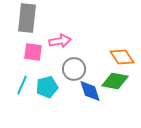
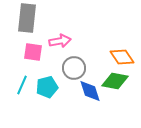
gray circle: moved 1 px up
